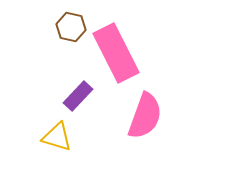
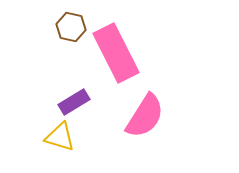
purple rectangle: moved 4 px left, 6 px down; rotated 16 degrees clockwise
pink semicircle: rotated 12 degrees clockwise
yellow triangle: moved 3 px right
